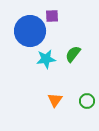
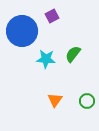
purple square: rotated 24 degrees counterclockwise
blue circle: moved 8 px left
cyan star: rotated 12 degrees clockwise
